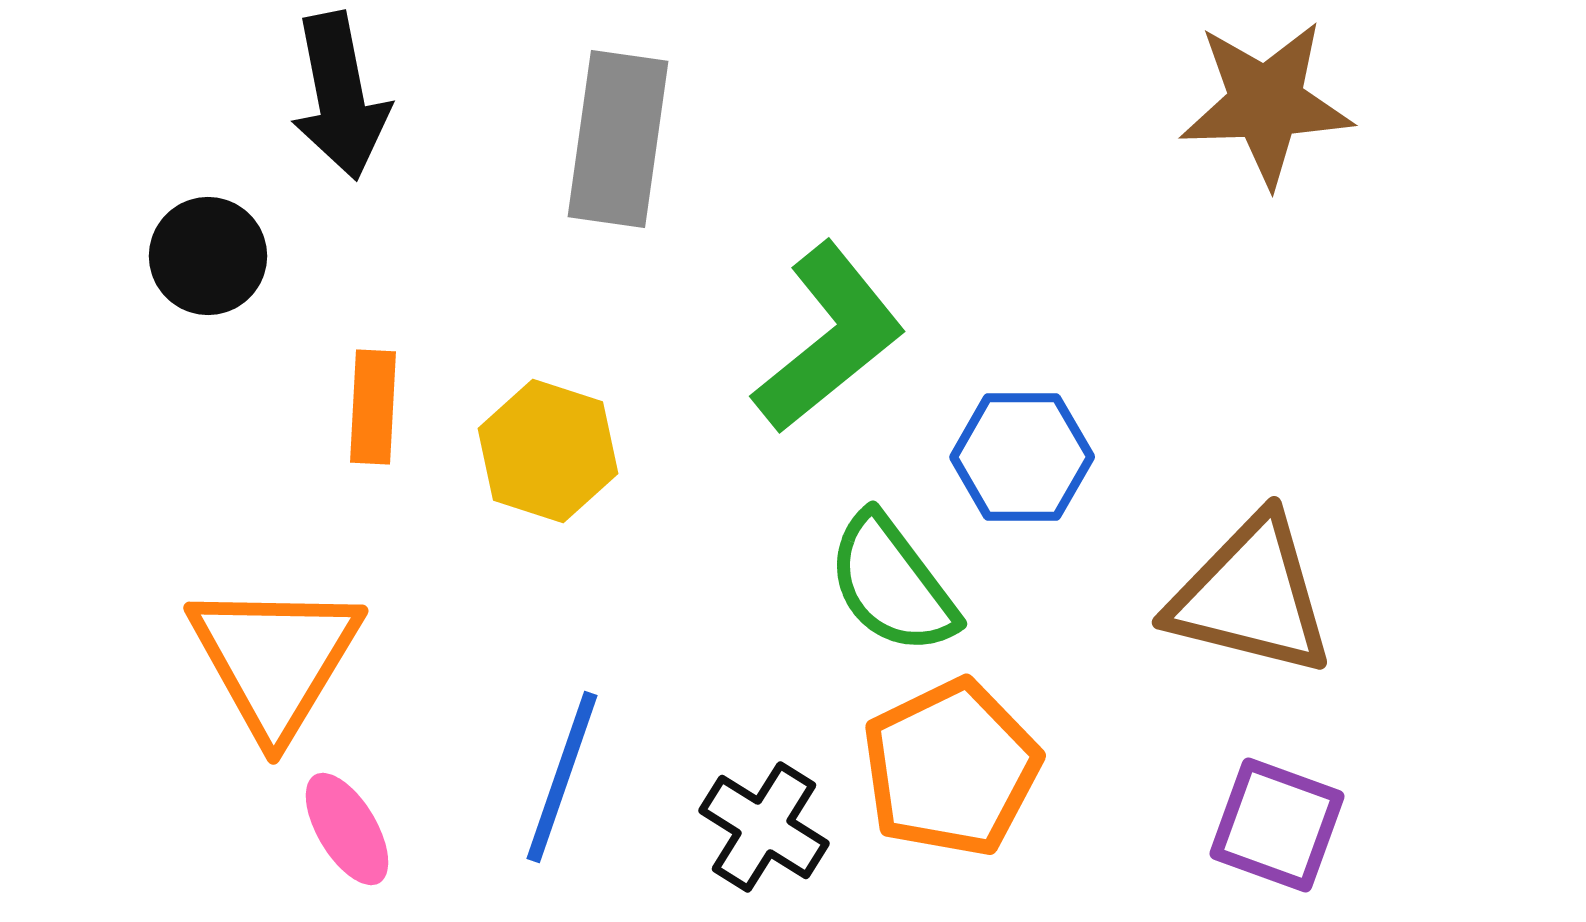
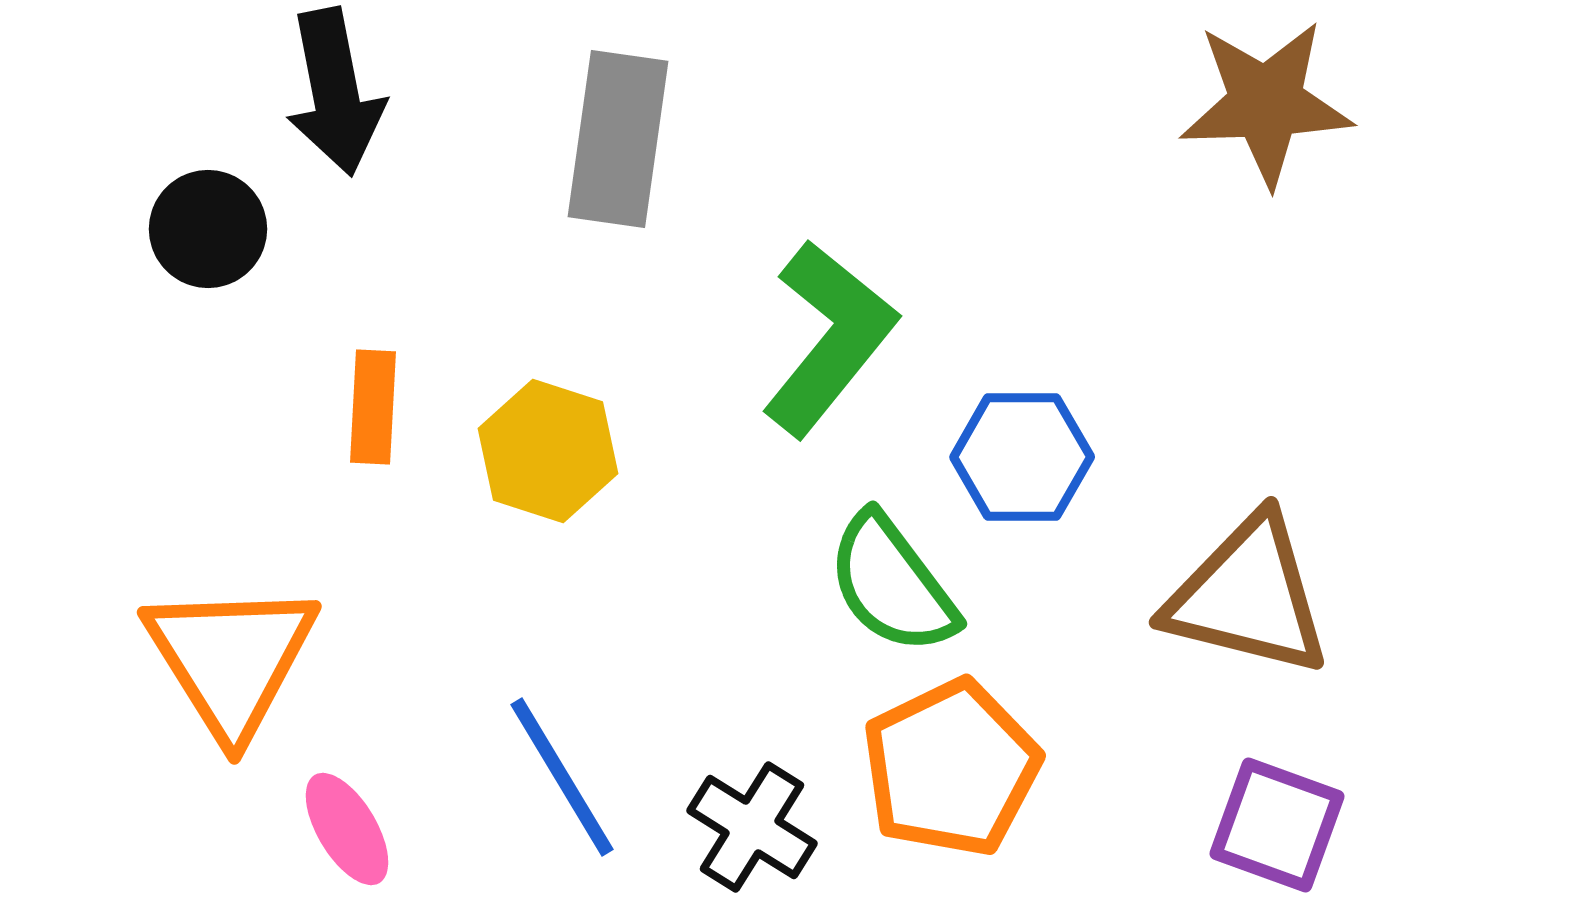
black arrow: moved 5 px left, 4 px up
black circle: moved 27 px up
green L-shape: rotated 12 degrees counterclockwise
brown triangle: moved 3 px left
orange triangle: moved 44 px left; rotated 3 degrees counterclockwise
blue line: rotated 50 degrees counterclockwise
black cross: moved 12 px left
